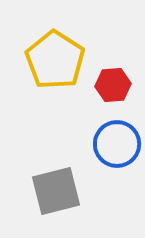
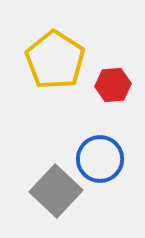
blue circle: moved 17 px left, 15 px down
gray square: rotated 33 degrees counterclockwise
